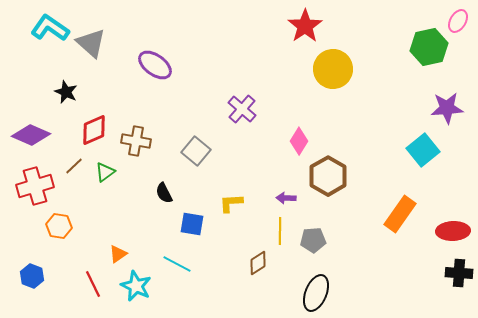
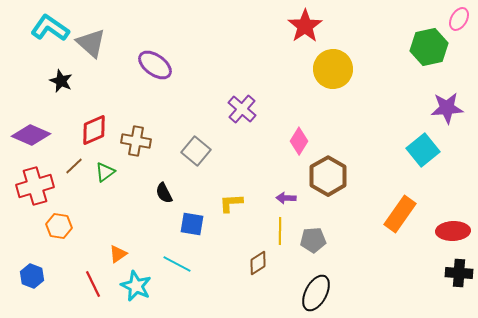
pink ellipse: moved 1 px right, 2 px up
black star: moved 5 px left, 11 px up
black ellipse: rotated 6 degrees clockwise
